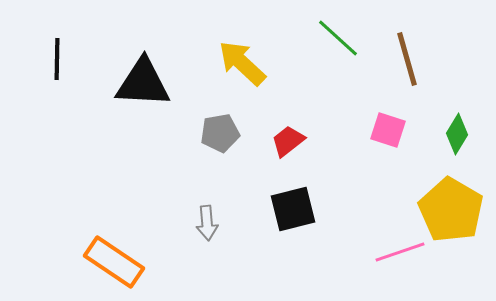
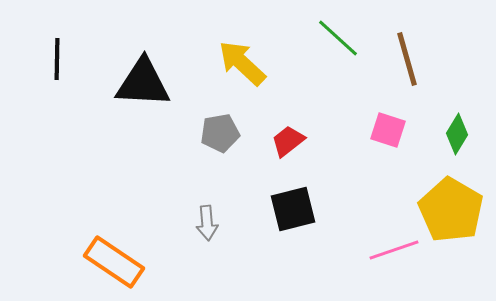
pink line: moved 6 px left, 2 px up
